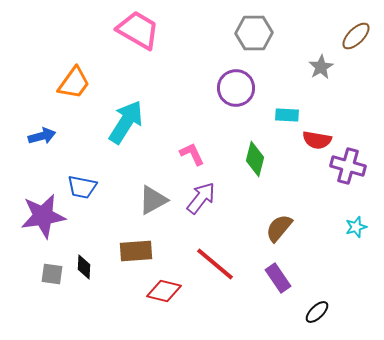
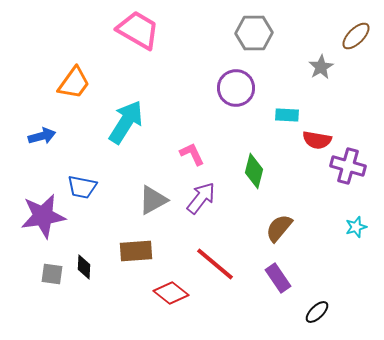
green diamond: moved 1 px left, 12 px down
red diamond: moved 7 px right, 2 px down; rotated 24 degrees clockwise
